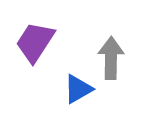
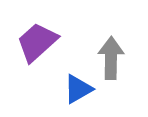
purple trapezoid: moved 2 px right; rotated 15 degrees clockwise
